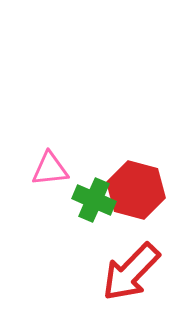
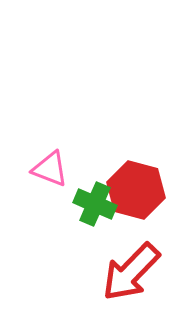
pink triangle: rotated 27 degrees clockwise
green cross: moved 1 px right, 4 px down
